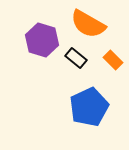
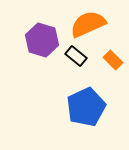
orange semicircle: rotated 126 degrees clockwise
black rectangle: moved 2 px up
blue pentagon: moved 3 px left
